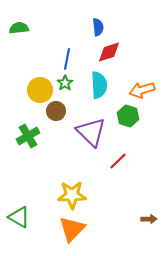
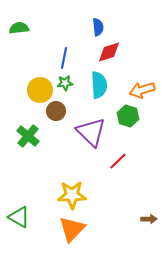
blue line: moved 3 px left, 1 px up
green star: rotated 28 degrees clockwise
green cross: rotated 20 degrees counterclockwise
